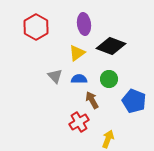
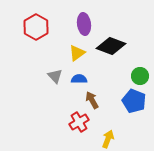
green circle: moved 31 px right, 3 px up
